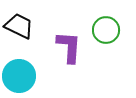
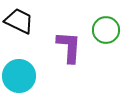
black trapezoid: moved 5 px up
